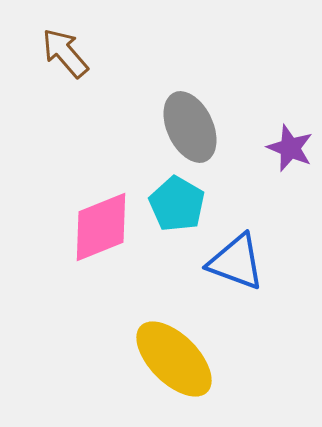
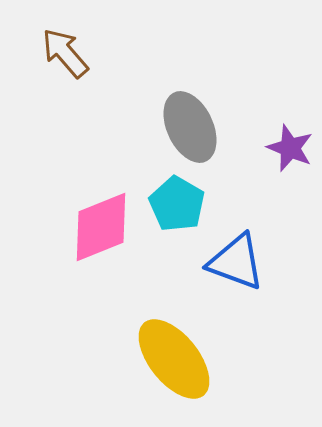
yellow ellipse: rotated 6 degrees clockwise
